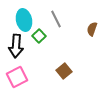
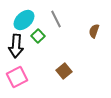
cyan ellipse: rotated 60 degrees clockwise
brown semicircle: moved 2 px right, 2 px down
green square: moved 1 px left
